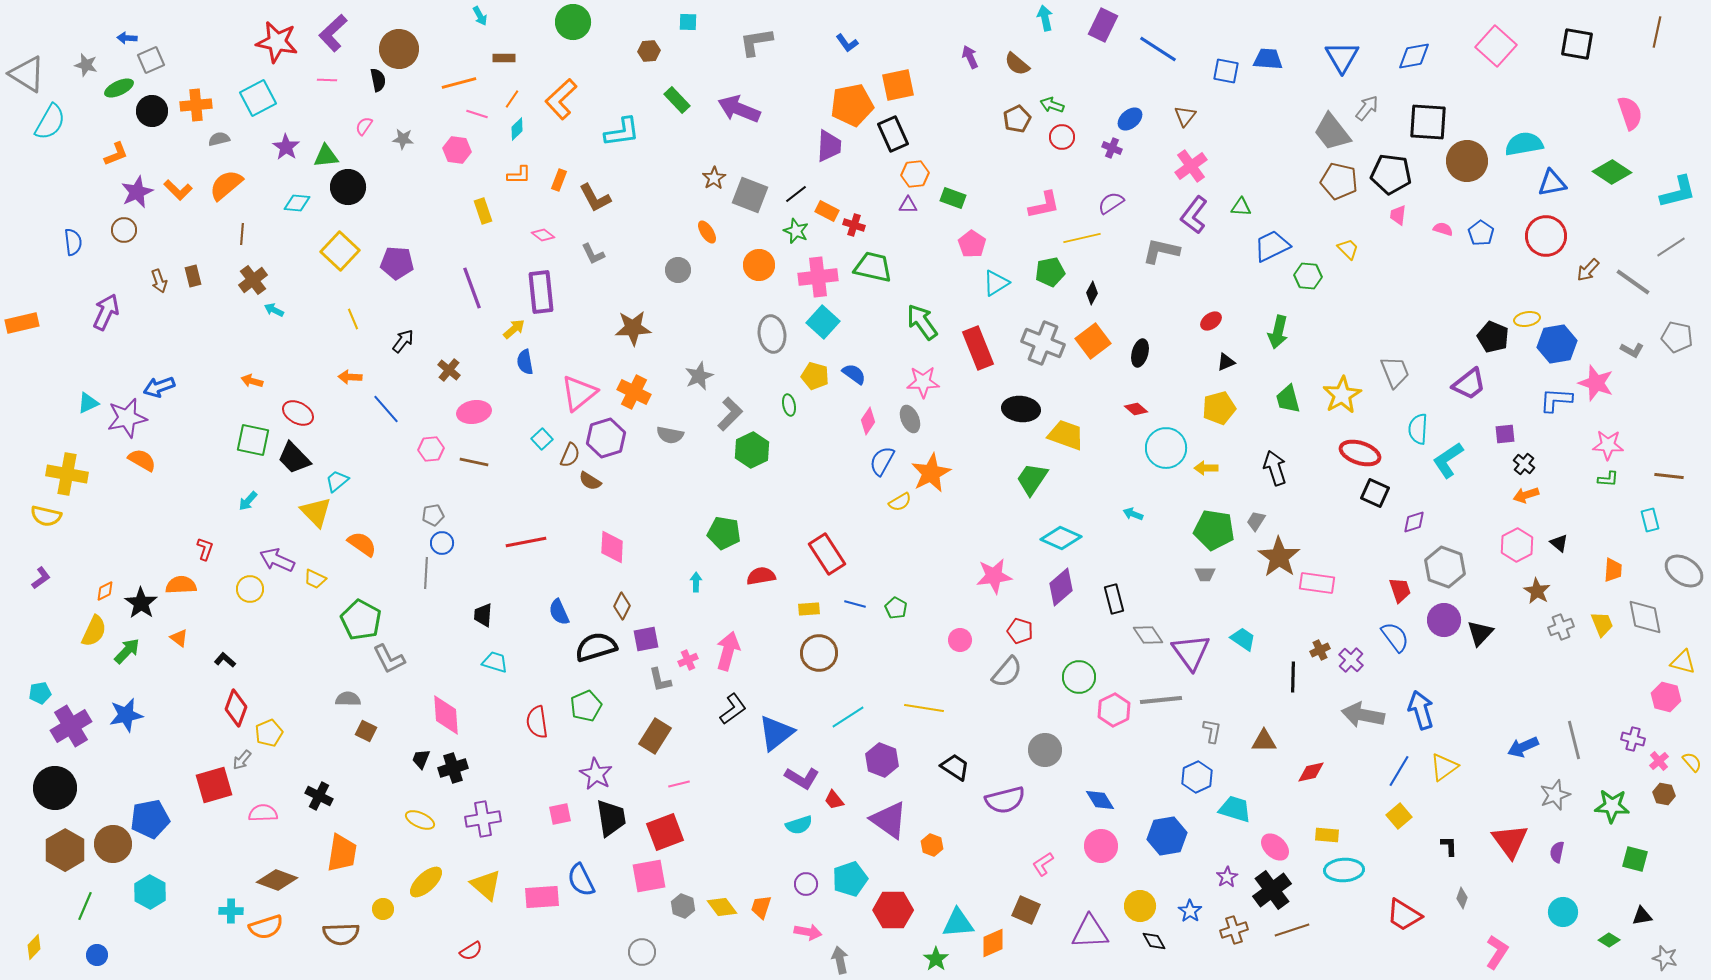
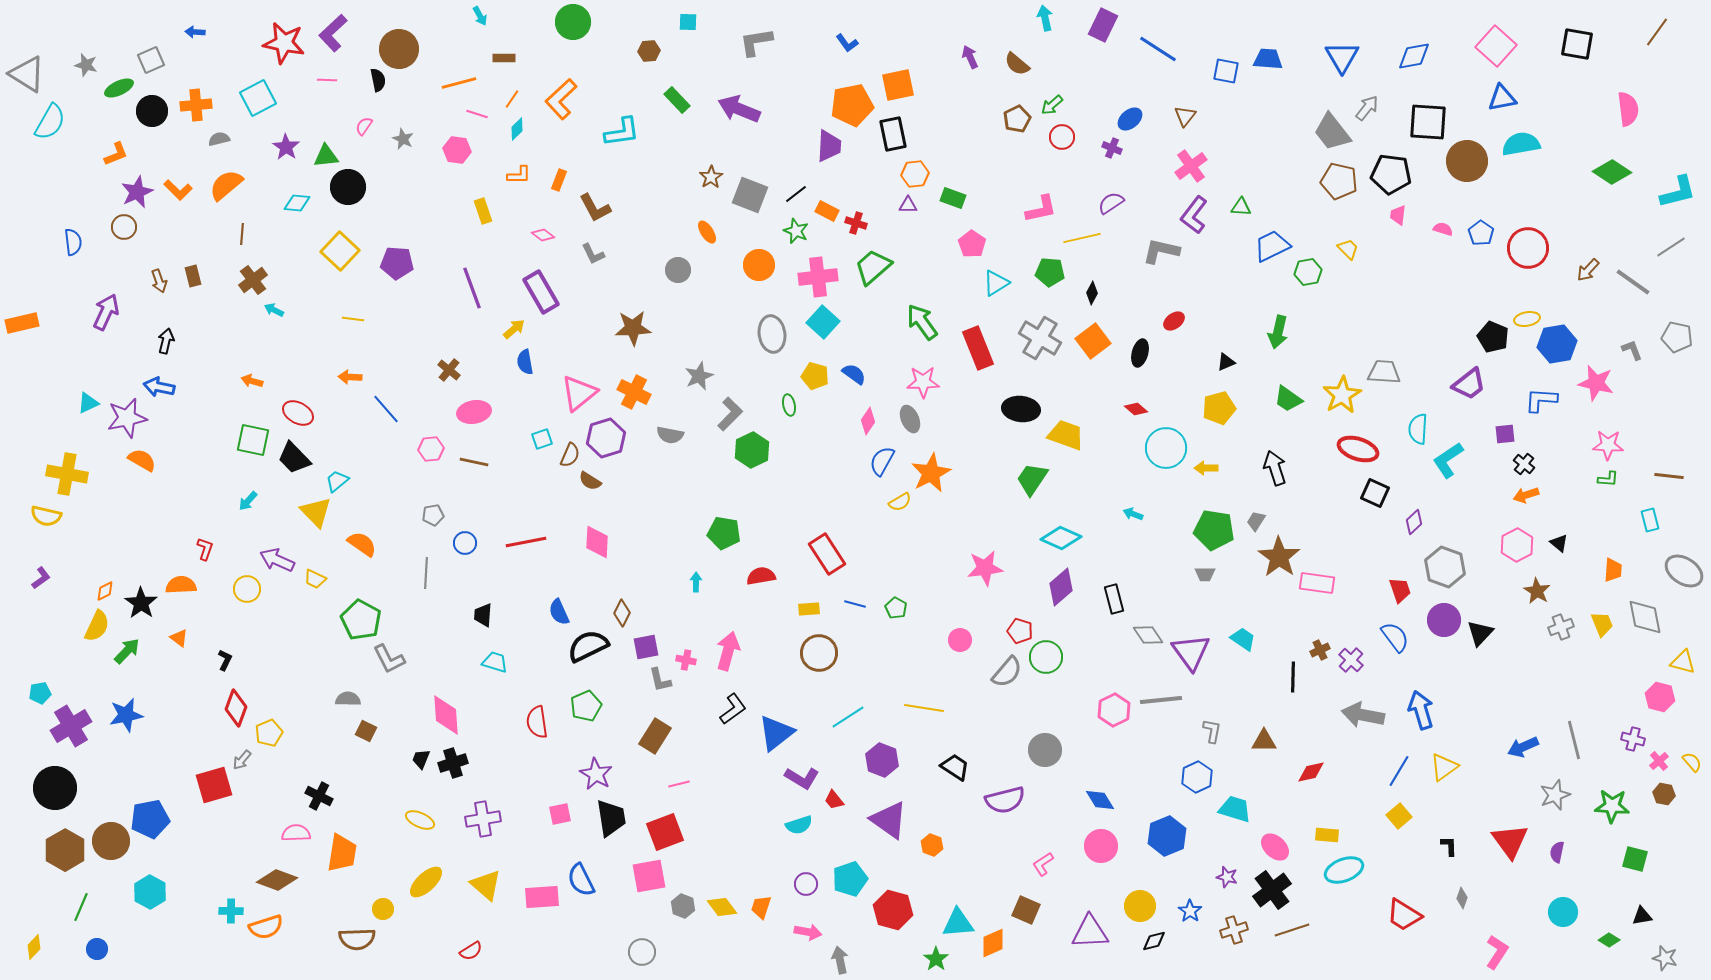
brown line at (1657, 32): rotated 24 degrees clockwise
blue arrow at (127, 38): moved 68 px right, 6 px up
red star at (277, 42): moved 7 px right, 1 px down
green arrow at (1052, 105): rotated 60 degrees counterclockwise
pink semicircle at (1630, 113): moved 2 px left, 4 px up; rotated 12 degrees clockwise
black rectangle at (893, 134): rotated 12 degrees clockwise
gray star at (403, 139): rotated 20 degrees clockwise
cyan semicircle at (1524, 144): moved 3 px left
brown star at (714, 178): moved 3 px left, 1 px up
blue triangle at (1552, 183): moved 50 px left, 85 px up
brown L-shape at (595, 198): moved 10 px down
pink L-shape at (1044, 205): moved 3 px left, 4 px down
red cross at (854, 225): moved 2 px right, 2 px up
brown circle at (124, 230): moved 3 px up
red circle at (1546, 236): moved 18 px left, 12 px down
green trapezoid at (873, 267): rotated 54 degrees counterclockwise
green pentagon at (1050, 272): rotated 16 degrees clockwise
green hexagon at (1308, 276): moved 4 px up; rotated 16 degrees counterclockwise
purple rectangle at (541, 292): rotated 24 degrees counterclockwise
yellow line at (353, 319): rotated 60 degrees counterclockwise
red ellipse at (1211, 321): moved 37 px left
black arrow at (403, 341): moved 237 px left; rotated 25 degrees counterclockwise
gray cross at (1043, 343): moved 3 px left, 5 px up; rotated 9 degrees clockwise
gray L-shape at (1632, 350): rotated 140 degrees counterclockwise
gray trapezoid at (1395, 372): moved 11 px left; rotated 64 degrees counterclockwise
pink star at (1596, 383): rotated 6 degrees counterclockwise
blue arrow at (159, 387): rotated 32 degrees clockwise
green trapezoid at (1288, 399): rotated 40 degrees counterclockwise
blue L-shape at (1556, 400): moved 15 px left
cyan square at (542, 439): rotated 25 degrees clockwise
red ellipse at (1360, 453): moved 2 px left, 4 px up
purple diamond at (1414, 522): rotated 25 degrees counterclockwise
blue circle at (442, 543): moved 23 px right
pink diamond at (612, 547): moved 15 px left, 5 px up
pink star at (994, 576): moved 9 px left, 8 px up
yellow circle at (250, 589): moved 3 px left
brown diamond at (622, 606): moved 7 px down
yellow semicircle at (94, 631): moved 3 px right, 5 px up
purple square at (646, 639): moved 8 px down
black semicircle at (596, 647): moved 8 px left, 1 px up; rotated 9 degrees counterclockwise
black L-shape at (225, 660): rotated 75 degrees clockwise
pink cross at (688, 660): moved 2 px left; rotated 36 degrees clockwise
green circle at (1079, 677): moved 33 px left, 20 px up
pink hexagon at (1666, 697): moved 6 px left
black cross at (453, 768): moved 5 px up
pink semicircle at (263, 813): moved 33 px right, 20 px down
blue hexagon at (1167, 836): rotated 12 degrees counterclockwise
brown circle at (113, 844): moved 2 px left, 3 px up
cyan ellipse at (1344, 870): rotated 18 degrees counterclockwise
purple star at (1227, 877): rotated 25 degrees counterclockwise
green line at (85, 906): moved 4 px left, 1 px down
red hexagon at (893, 910): rotated 15 degrees clockwise
brown semicircle at (341, 934): moved 16 px right, 5 px down
black diamond at (1154, 941): rotated 75 degrees counterclockwise
blue circle at (97, 955): moved 6 px up
